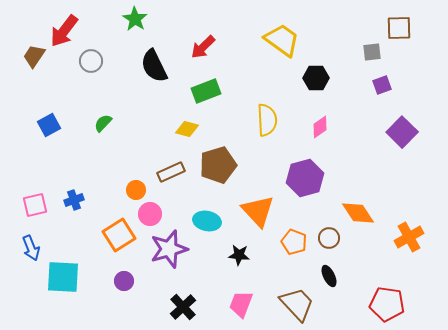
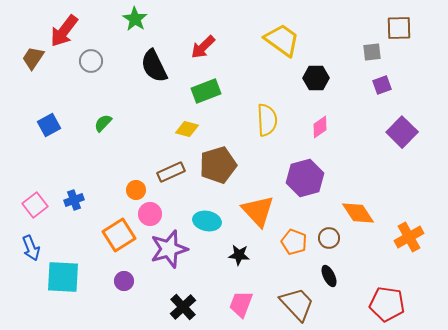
brown trapezoid at (34, 56): moved 1 px left, 2 px down
pink square at (35, 205): rotated 25 degrees counterclockwise
